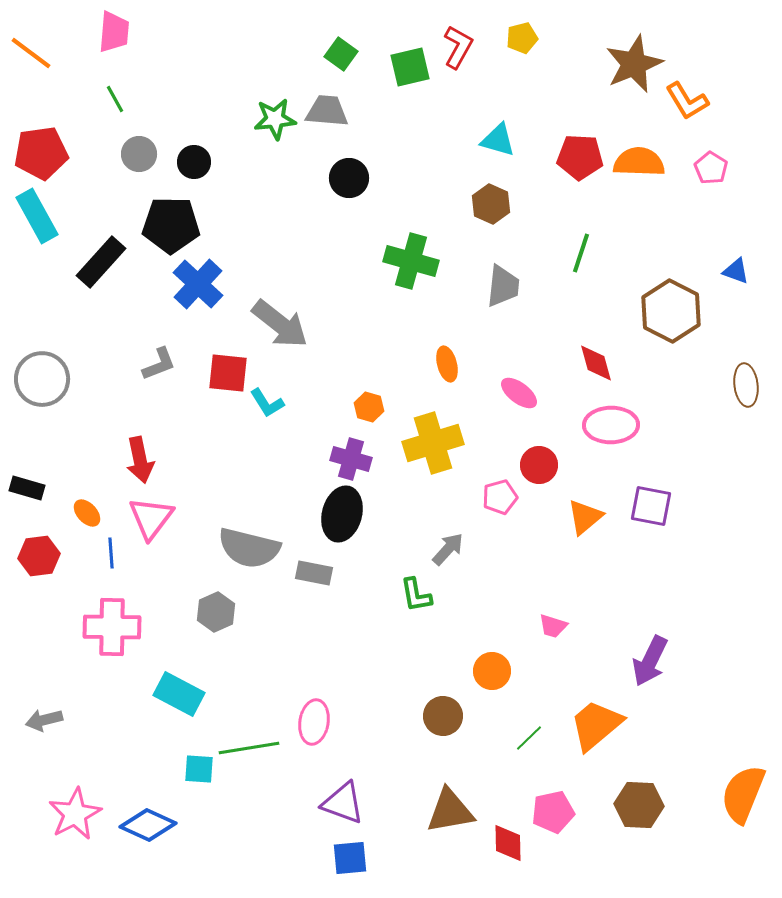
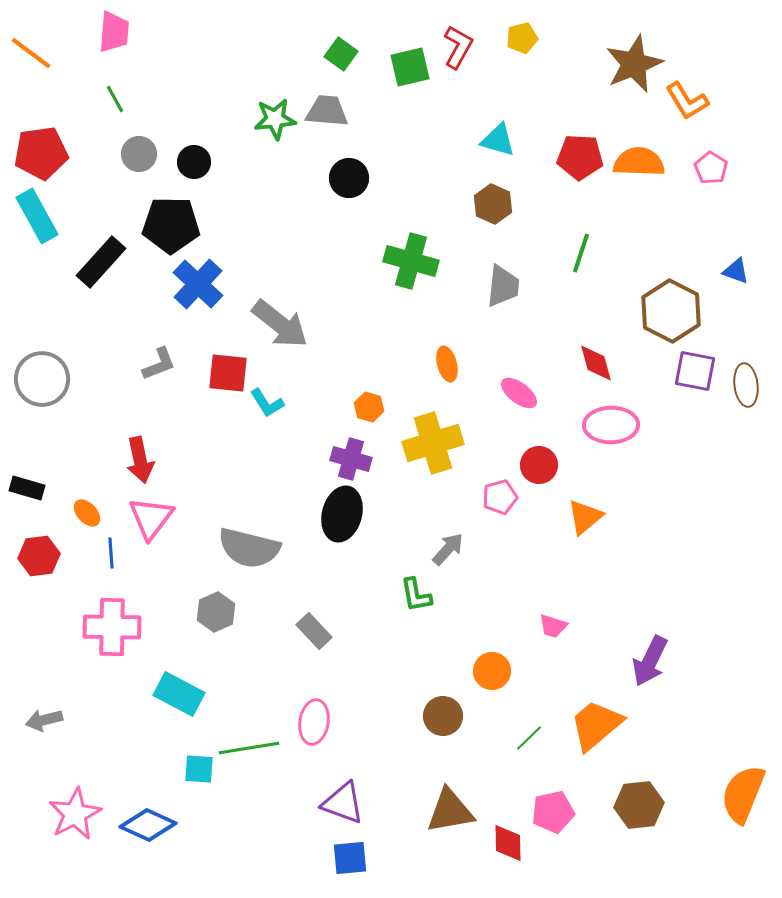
brown hexagon at (491, 204): moved 2 px right
purple square at (651, 506): moved 44 px right, 135 px up
gray rectangle at (314, 573): moved 58 px down; rotated 36 degrees clockwise
brown hexagon at (639, 805): rotated 9 degrees counterclockwise
